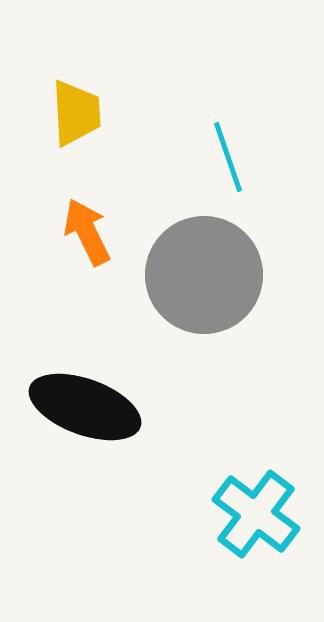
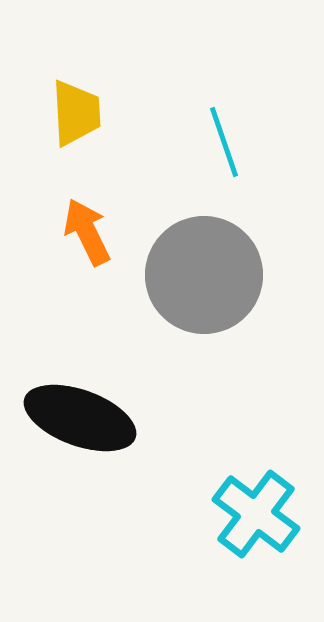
cyan line: moved 4 px left, 15 px up
black ellipse: moved 5 px left, 11 px down
